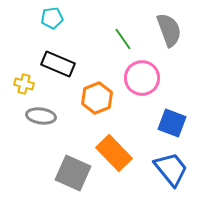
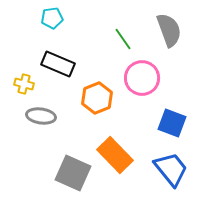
orange rectangle: moved 1 px right, 2 px down
